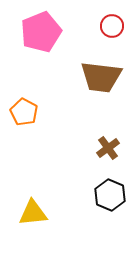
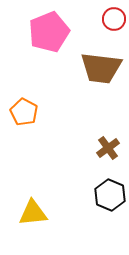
red circle: moved 2 px right, 7 px up
pink pentagon: moved 8 px right
brown trapezoid: moved 9 px up
